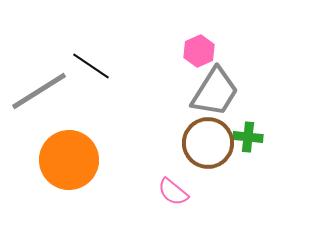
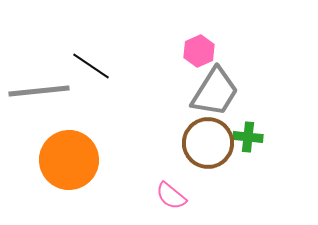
gray line: rotated 26 degrees clockwise
pink semicircle: moved 2 px left, 4 px down
